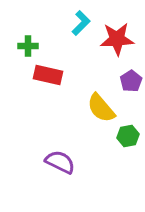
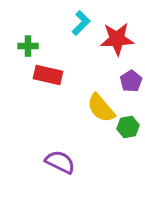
green hexagon: moved 9 px up
